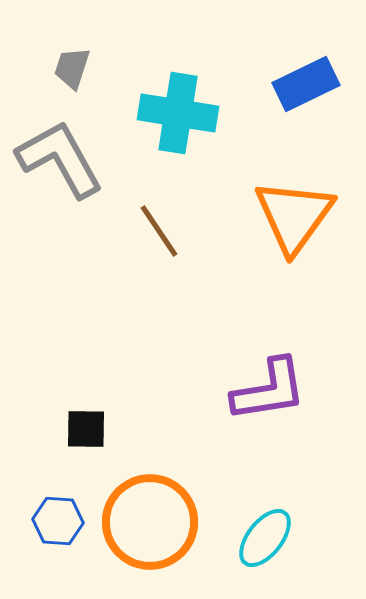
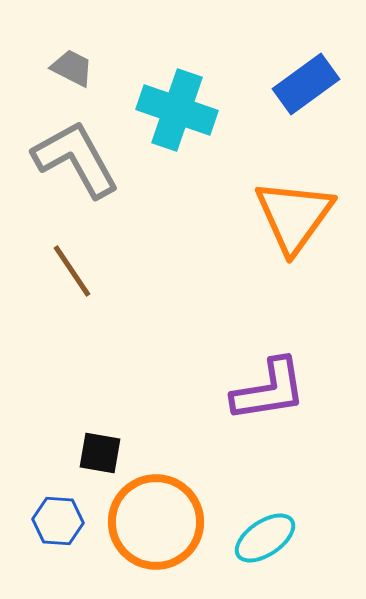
gray trapezoid: rotated 99 degrees clockwise
blue rectangle: rotated 10 degrees counterclockwise
cyan cross: moved 1 px left, 3 px up; rotated 10 degrees clockwise
gray L-shape: moved 16 px right
brown line: moved 87 px left, 40 px down
black square: moved 14 px right, 24 px down; rotated 9 degrees clockwise
orange circle: moved 6 px right
cyan ellipse: rotated 18 degrees clockwise
